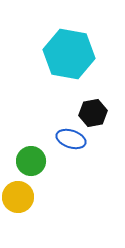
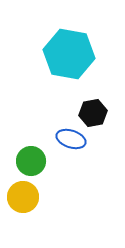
yellow circle: moved 5 px right
